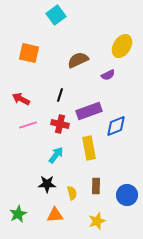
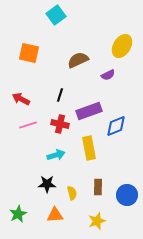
cyan arrow: rotated 36 degrees clockwise
brown rectangle: moved 2 px right, 1 px down
